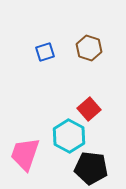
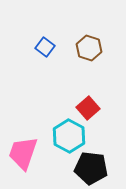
blue square: moved 5 px up; rotated 36 degrees counterclockwise
red square: moved 1 px left, 1 px up
pink trapezoid: moved 2 px left, 1 px up
